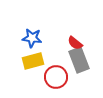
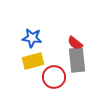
gray rectangle: moved 2 px left; rotated 15 degrees clockwise
red circle: moved 2 px left
